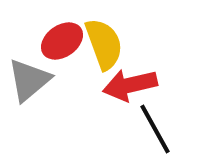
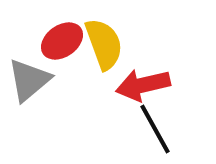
red arrow: moved 13 px right
